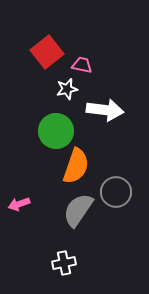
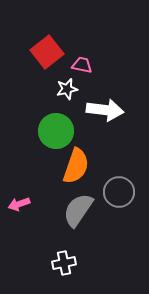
gray circle: moved 3 px right
